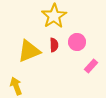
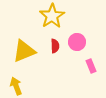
yellow star: moved 2 px left
red semicircle: moved 1 px right, 1 px down
yellow triangle: moved 5 px left
pink rectangle: rotated 64 degrees counterclockwise
